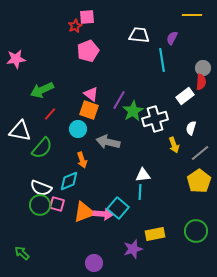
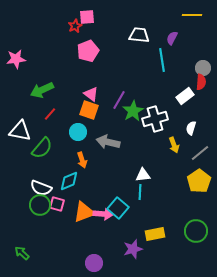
cyan circle at (78, 129): moved 3 px down
